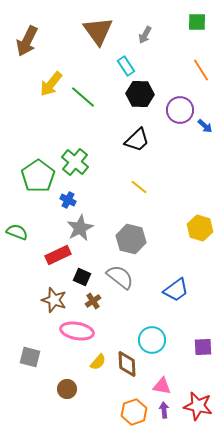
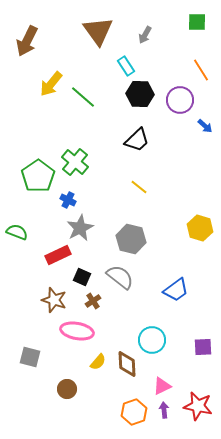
purple circle: moved 10 px up
pink triangle: rotated 36 degrees counterclockwise
